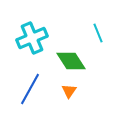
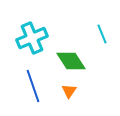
cyan line: moved 4 px right, 1 px down
blue line: moved 3 px right, 3 px up; rotated 48 degrees counterclockwise
